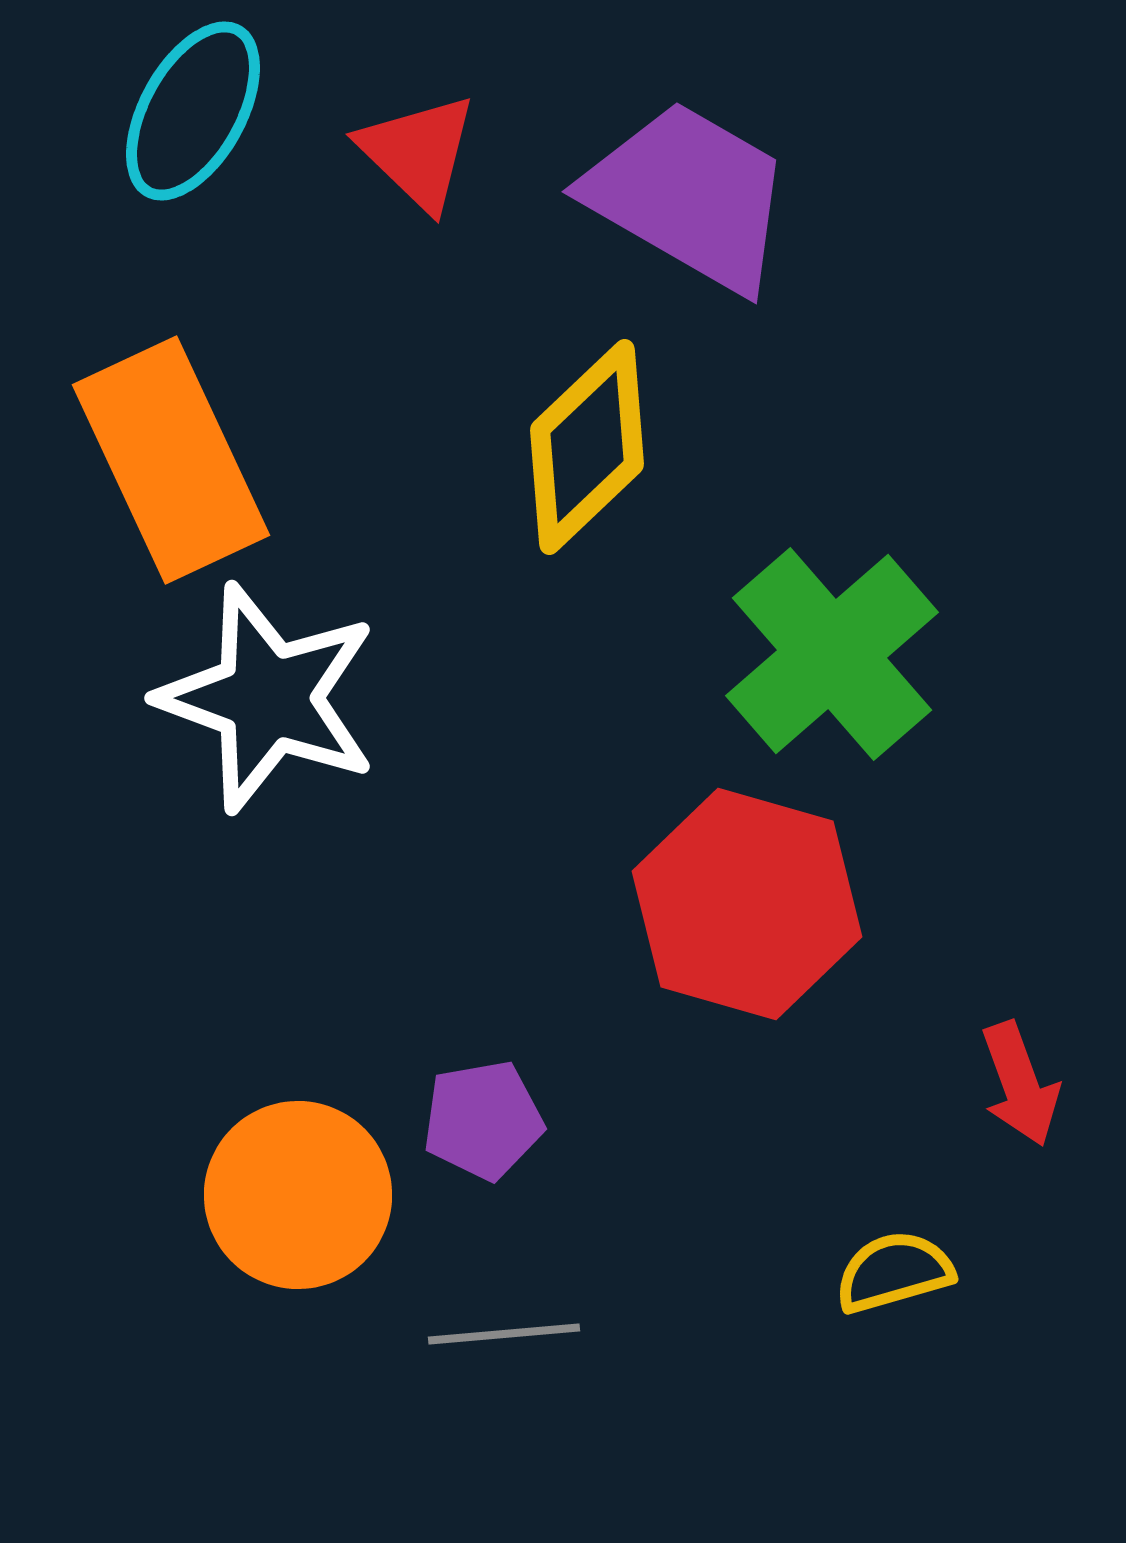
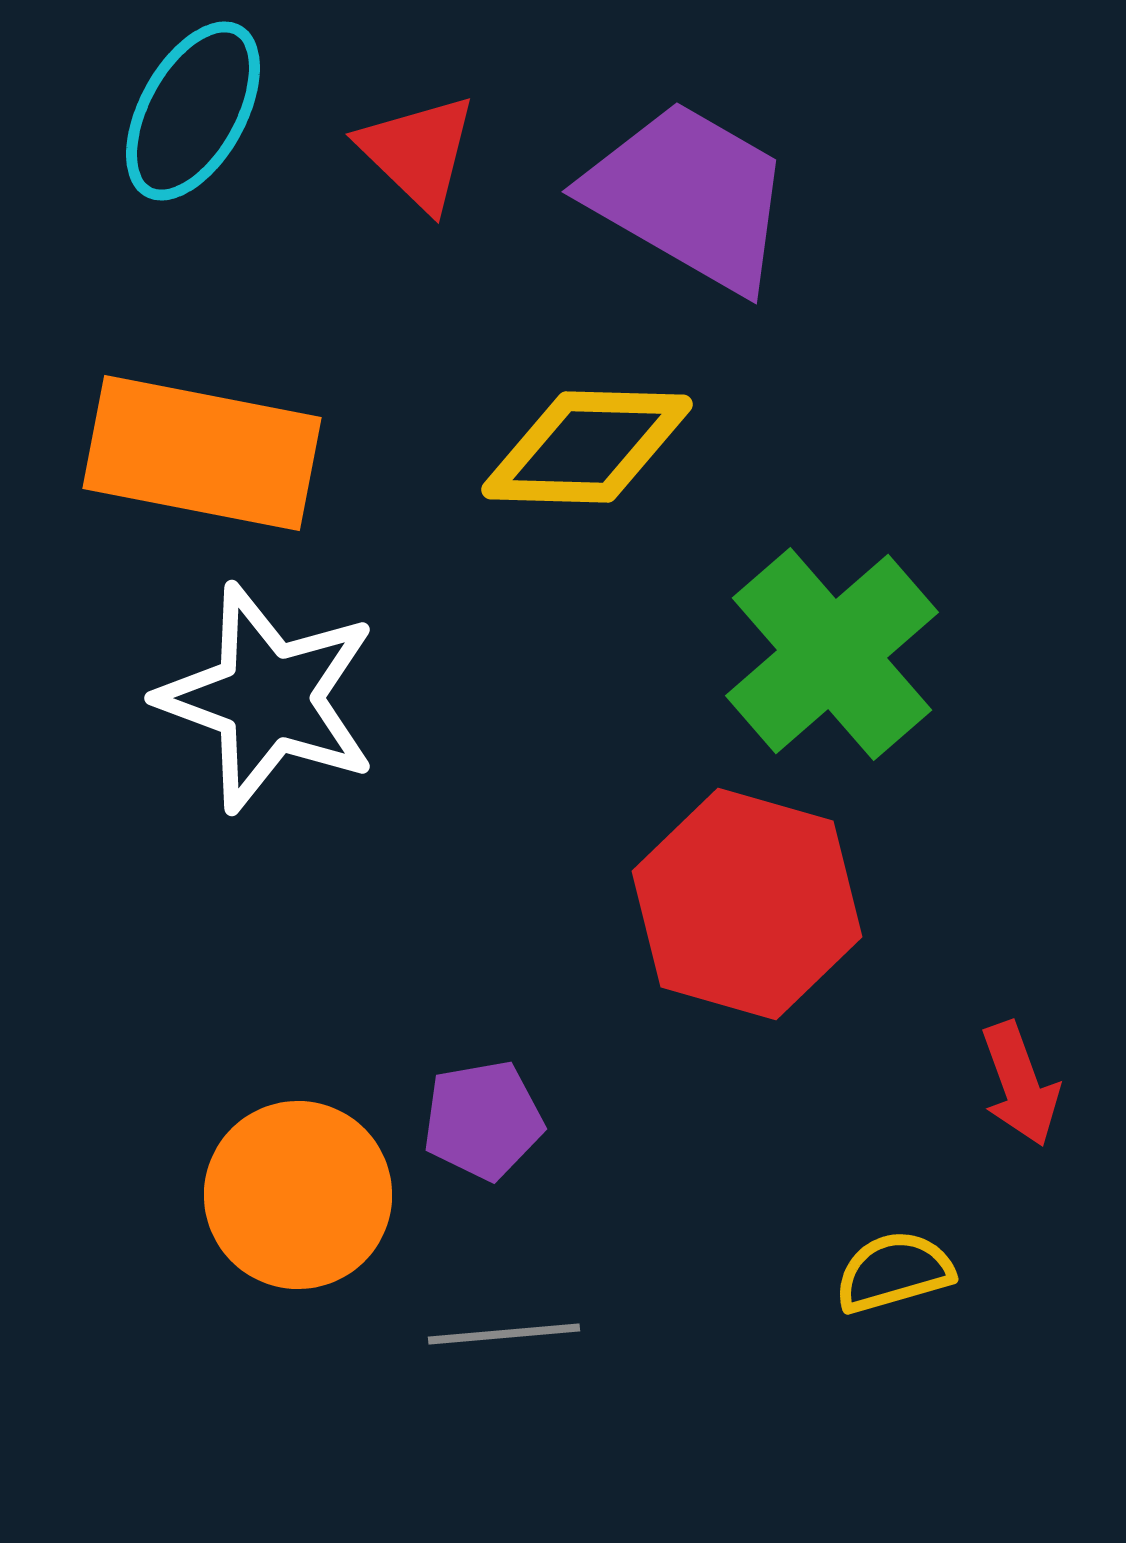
yellow diamond: rotated 45 degrees clockwise
orange rectangle: moved 31 px right, 7 px up; rotated 54 degrees counterclockwise
